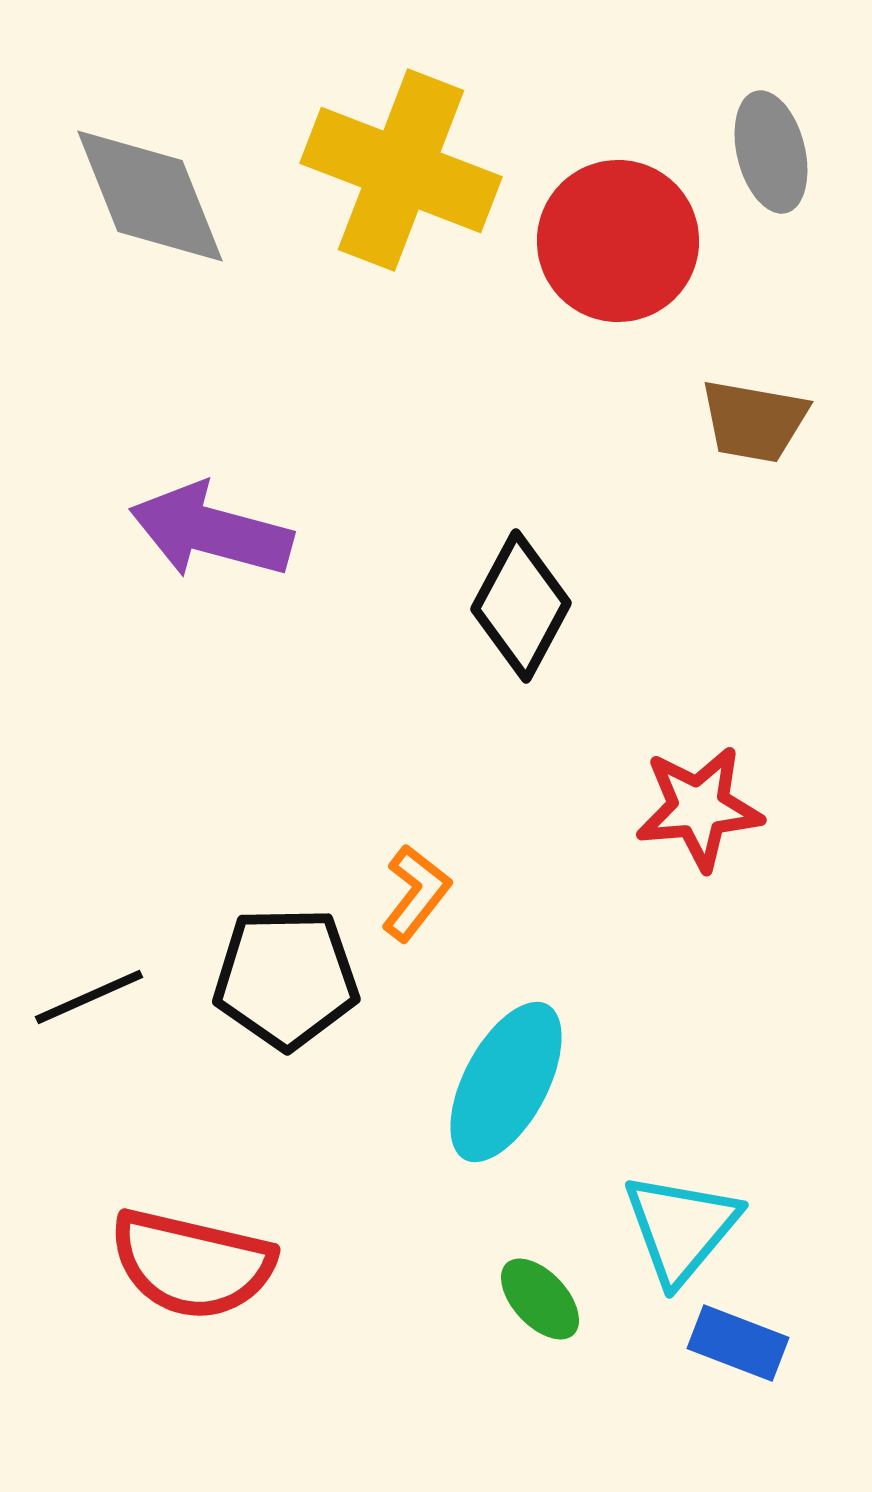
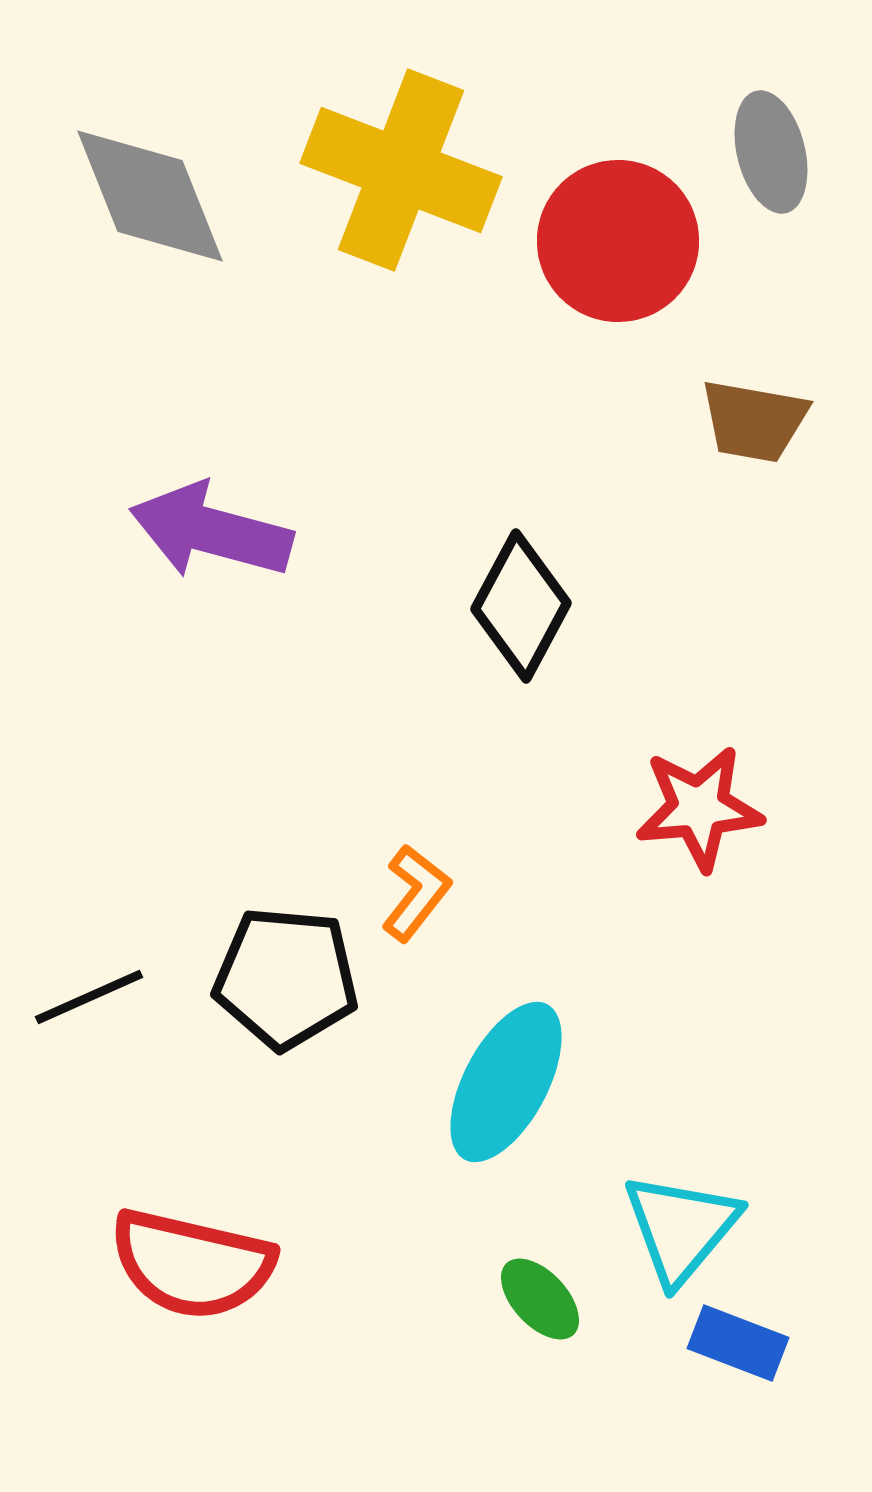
black pentagon: rotated 6 degrees clockwise
